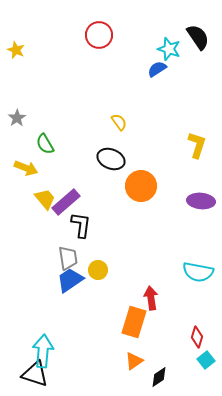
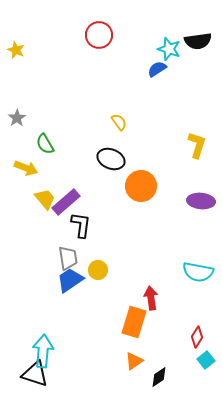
black semicircle: moved 4 px down; rotated 116 degrees clockwise
red diamond: rotated 15 degrees clockwise
